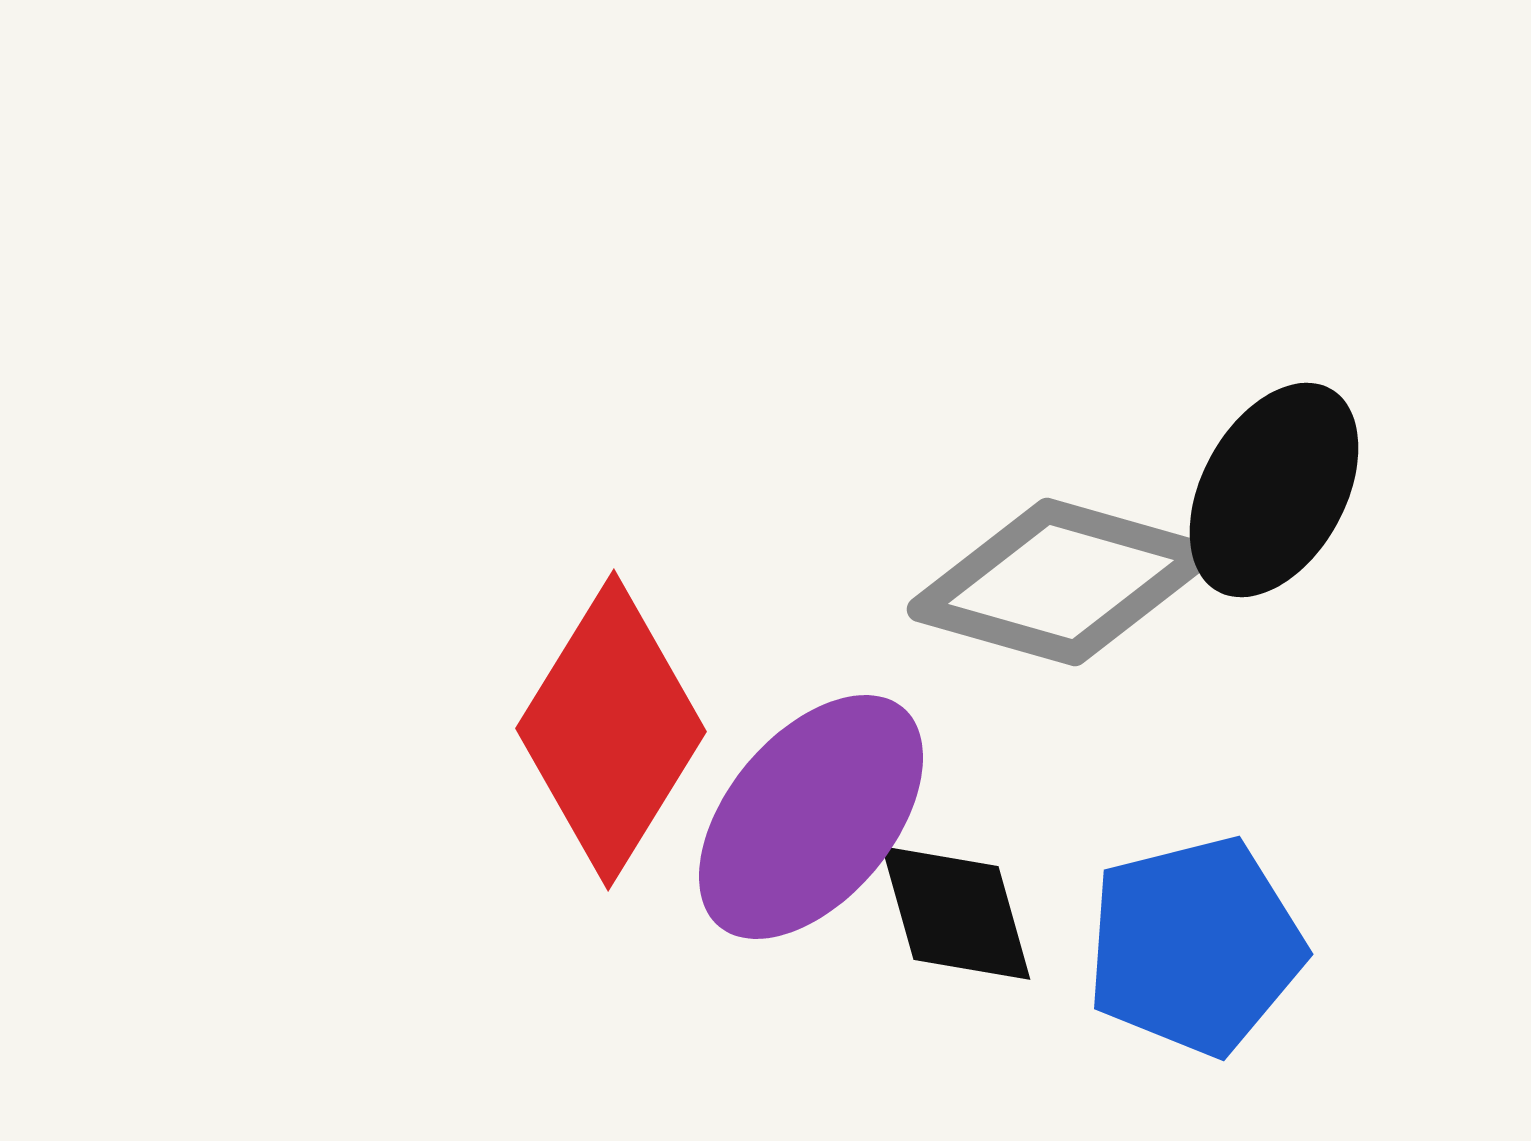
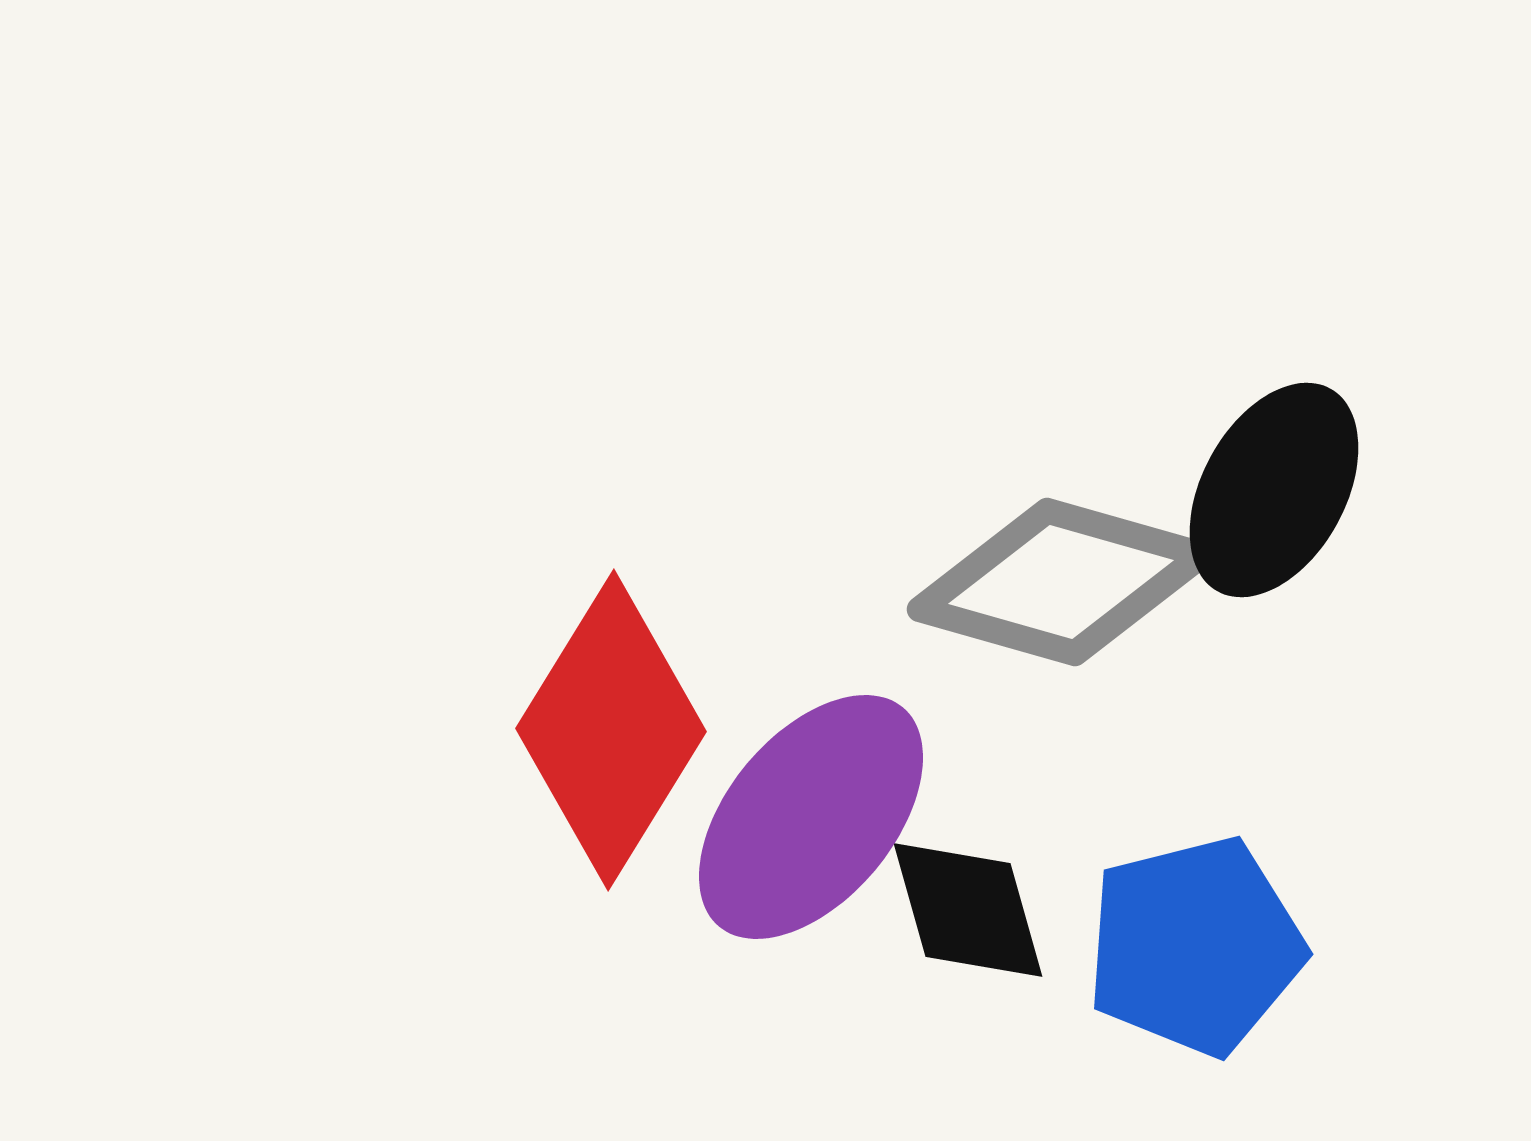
black diamond: moved 12 px right, 3 px up
